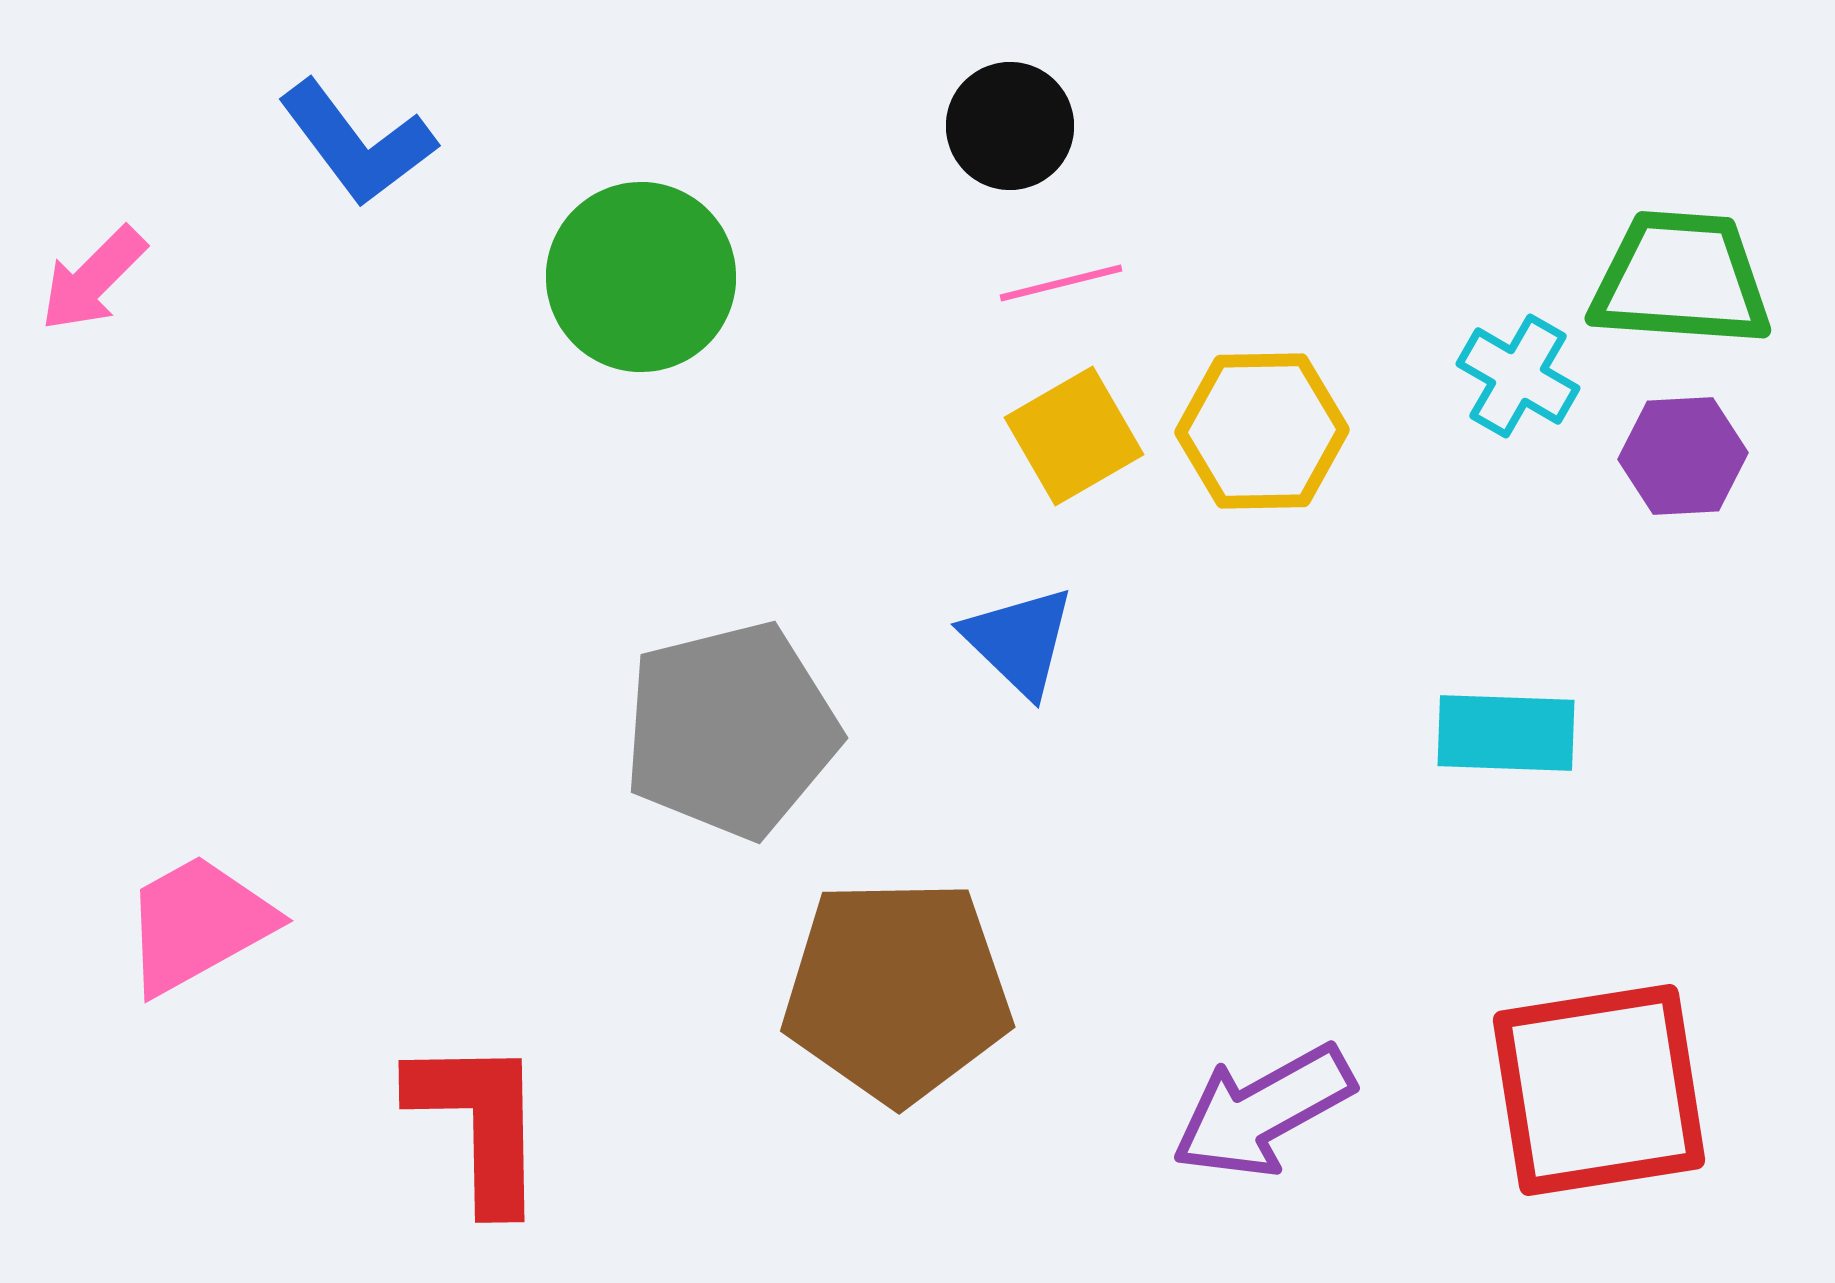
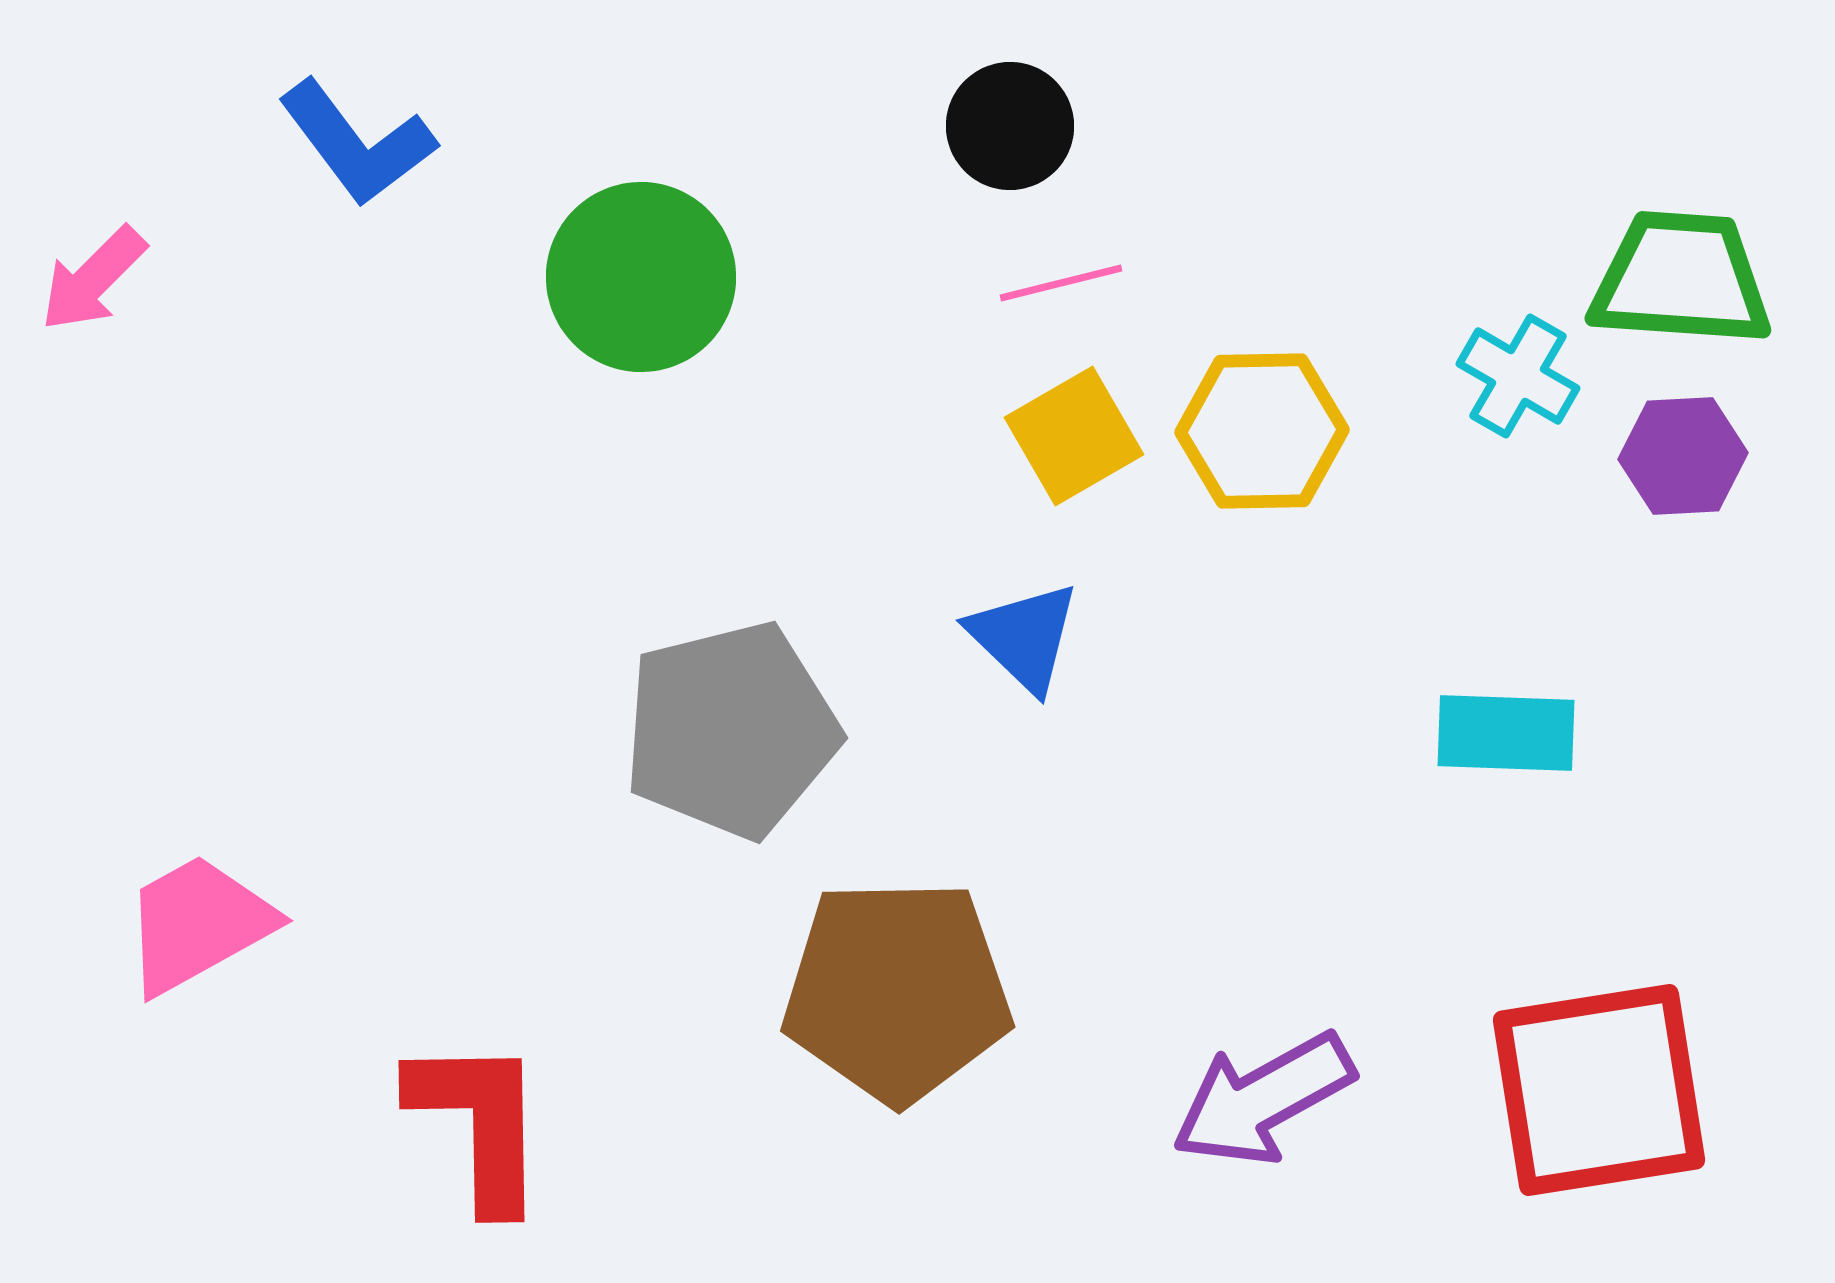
blue triangle: moved 5 px right, 4 px up
purple arrow: moved 12 px up
